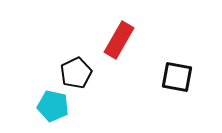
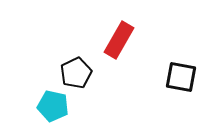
black square: moved 4 px right
